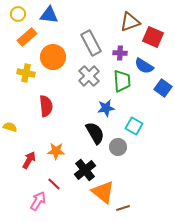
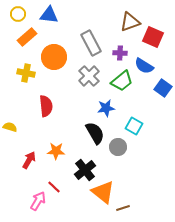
orange circle: moved 1 px right
green trapezoid: rotated 55 degrees clockwise
red line: moved 3 px down
